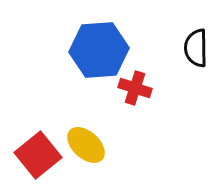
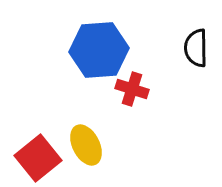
red cross: moved 3 px left, 1 px down
yellow ellipse: rotated 21 degrees clockwise
red square: moved 3 px down
